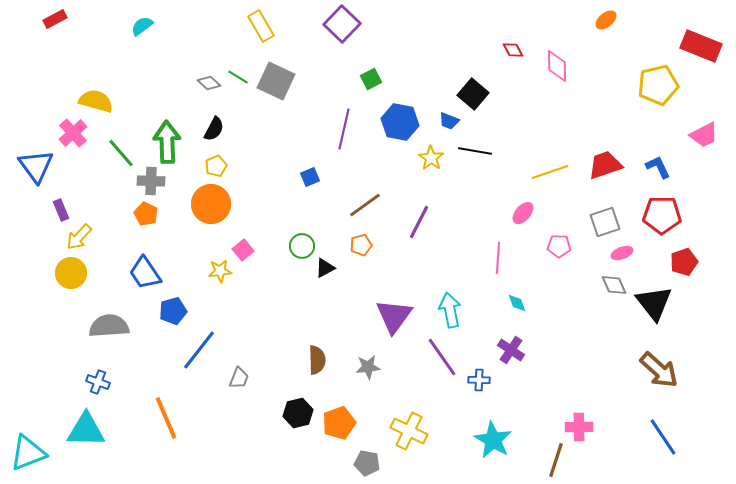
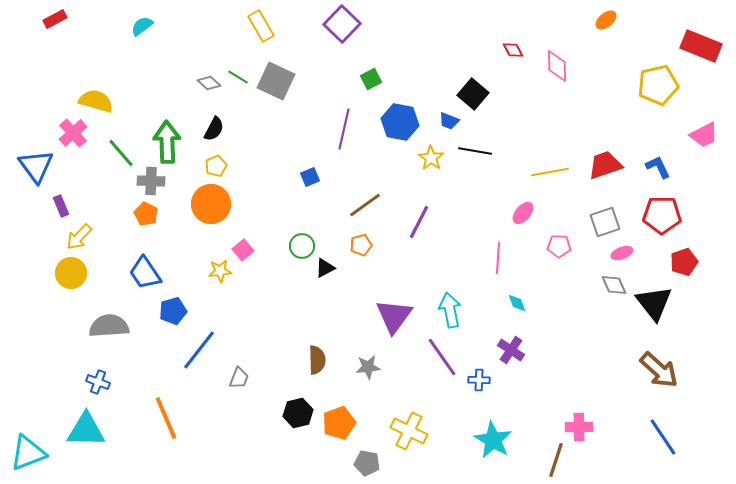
yellow line at (550, 172): rotated 9 degrees clockwise
purple rectangle at (61, 210): moved 4 px up
